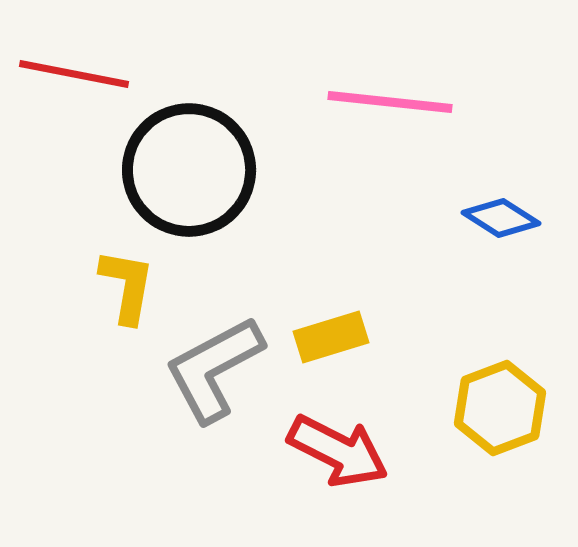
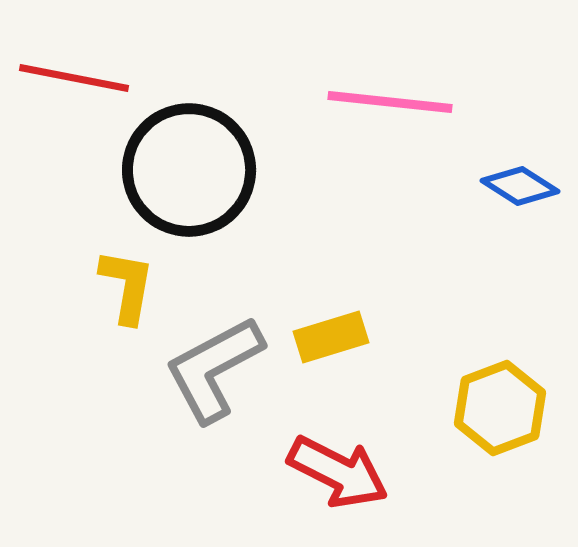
red line: moved 4 px down
blue diamond: moved 19 px right, 32 px up
red arrow: moved 21 px down
